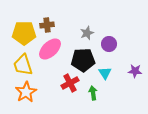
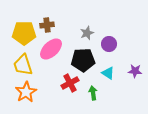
pink ellipse: moved 1 px right
cyan triangle: moved 3 px right; rotated 24 degrees counterclockwise
